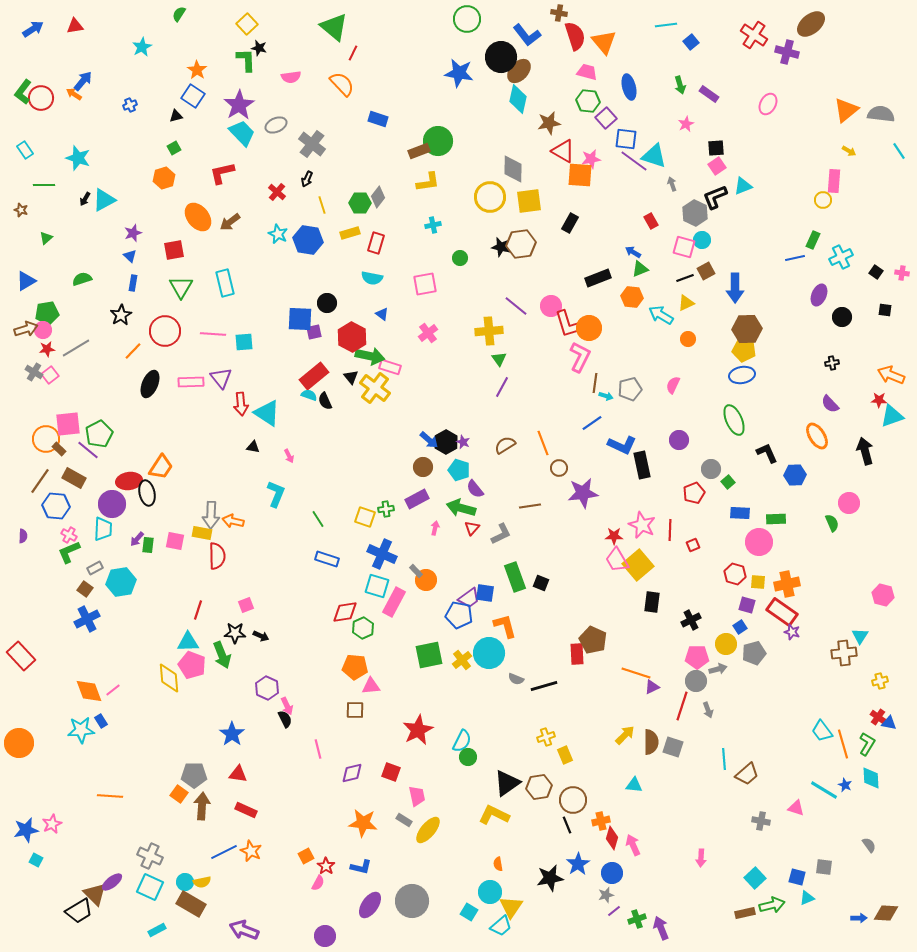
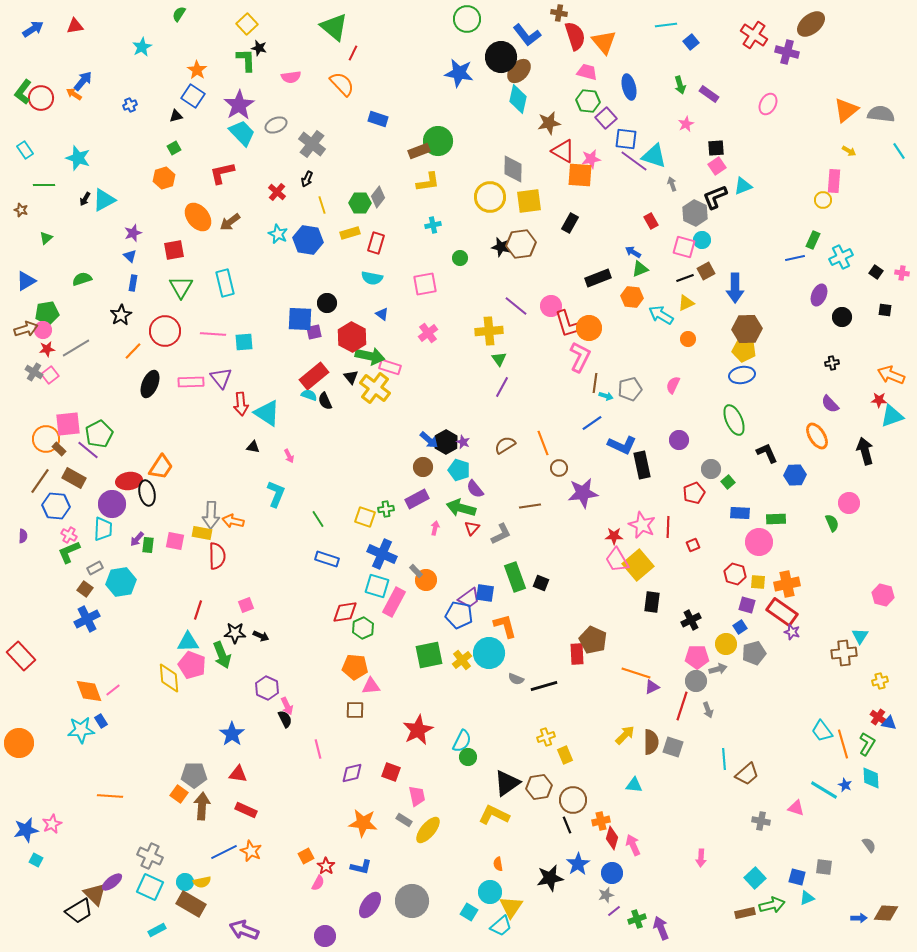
red line at (670, 530): moved 2 px left, 3 px up
